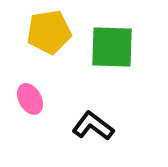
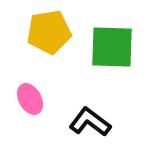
black L-shape: moved 3 px left, 4 px up
